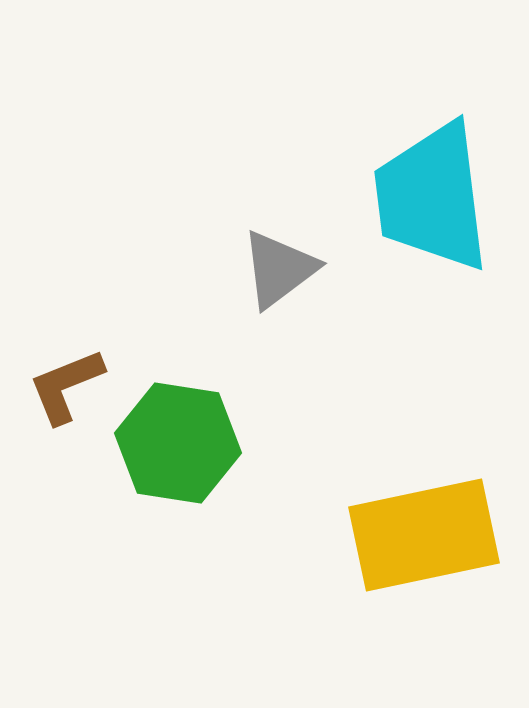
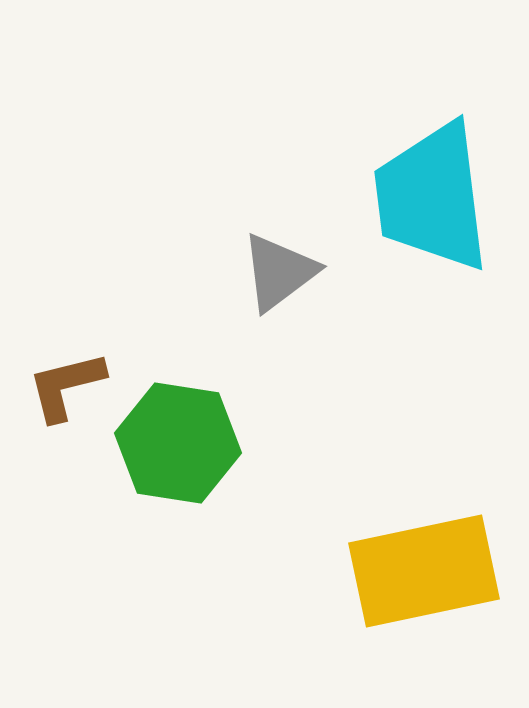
gray triangle: moved 3 px down
brown L-shape: rotated 8 degrees clockwise
yellow rectangle: moved 36 px down
